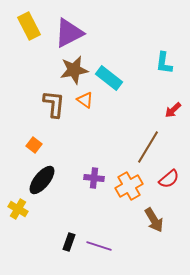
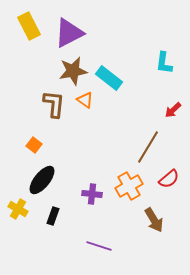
brown star: moved 1 px left, 1 px down
purple cross: moved 2 px left, 16 px down
black rectangle: moved 16 px left, 26 px up
